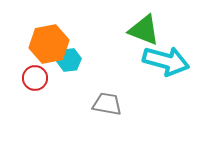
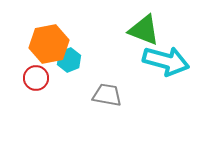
cyan hexagon: rotated 15 degrees counterclockwise
red circle: moved 1 px right
gray trapezoid: moved 9 px up
